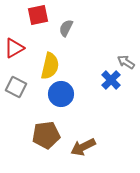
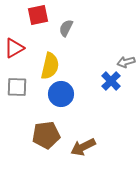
gray arrow: rotated 48 degrees counterclockwise
blue cross: moved 1 px down
gray square: moved 1 px right; rotated 25 degrees counterclockwise
